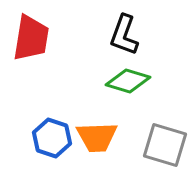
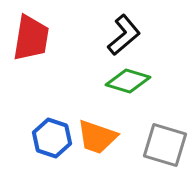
black L-shape: rotated 150 degrees counterclockwise
orange trapezoid: rotated 21 degrees clockwise
